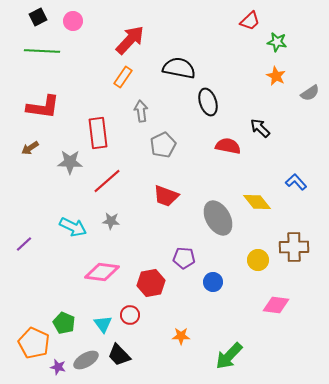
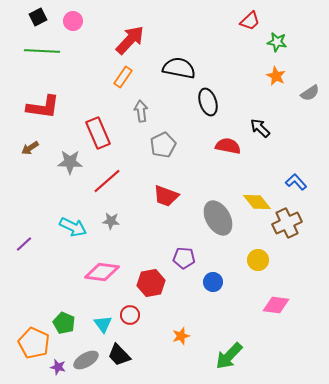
red rectangle at (98, 133): rotated 16 degrees counterclockwise
brown cross at (294, 247): moved 7 px left, 24 px up; rotated 24 degrees counterclockwise
orange star at (181, 336): rotated 18 degrees counterclockwise
